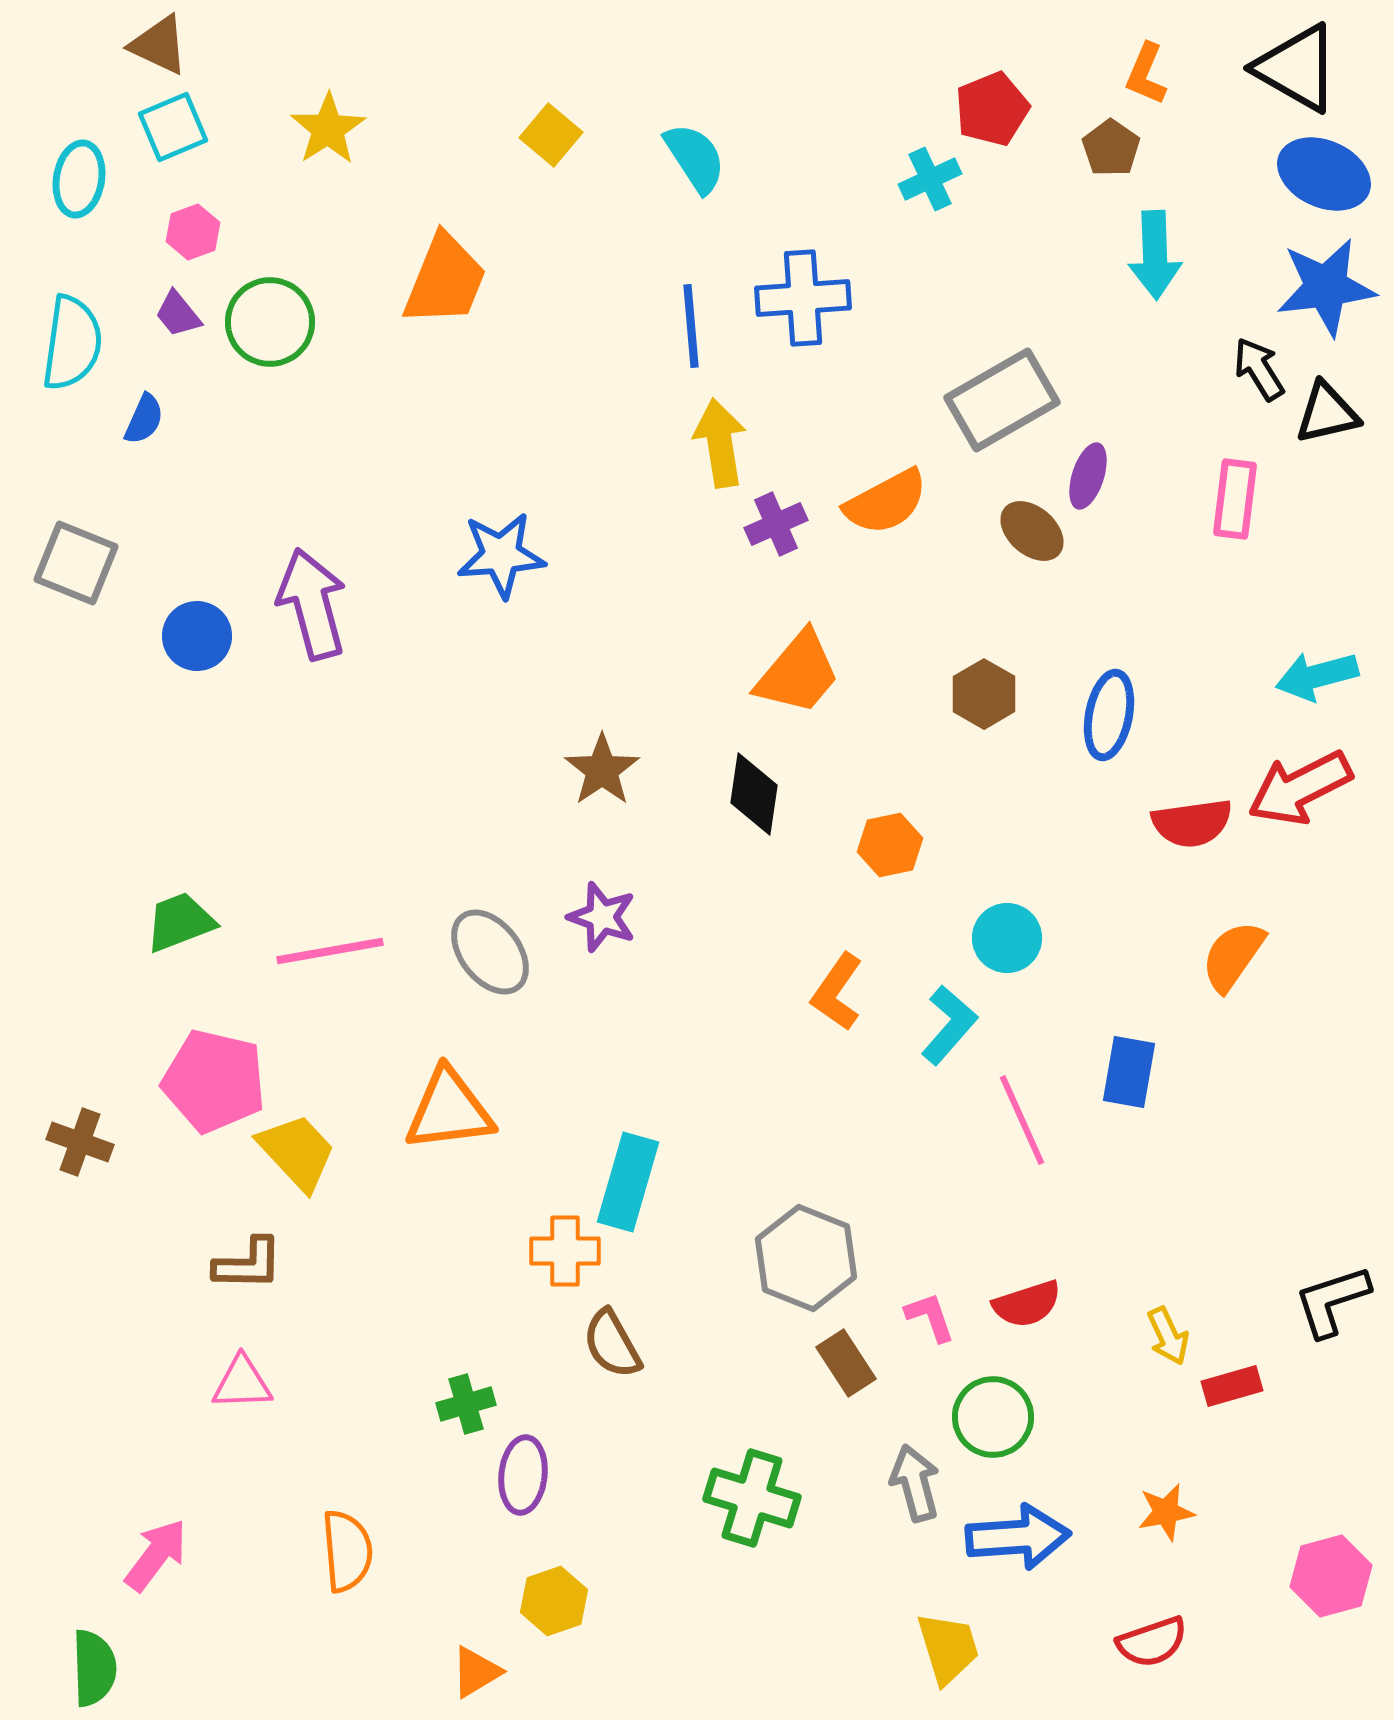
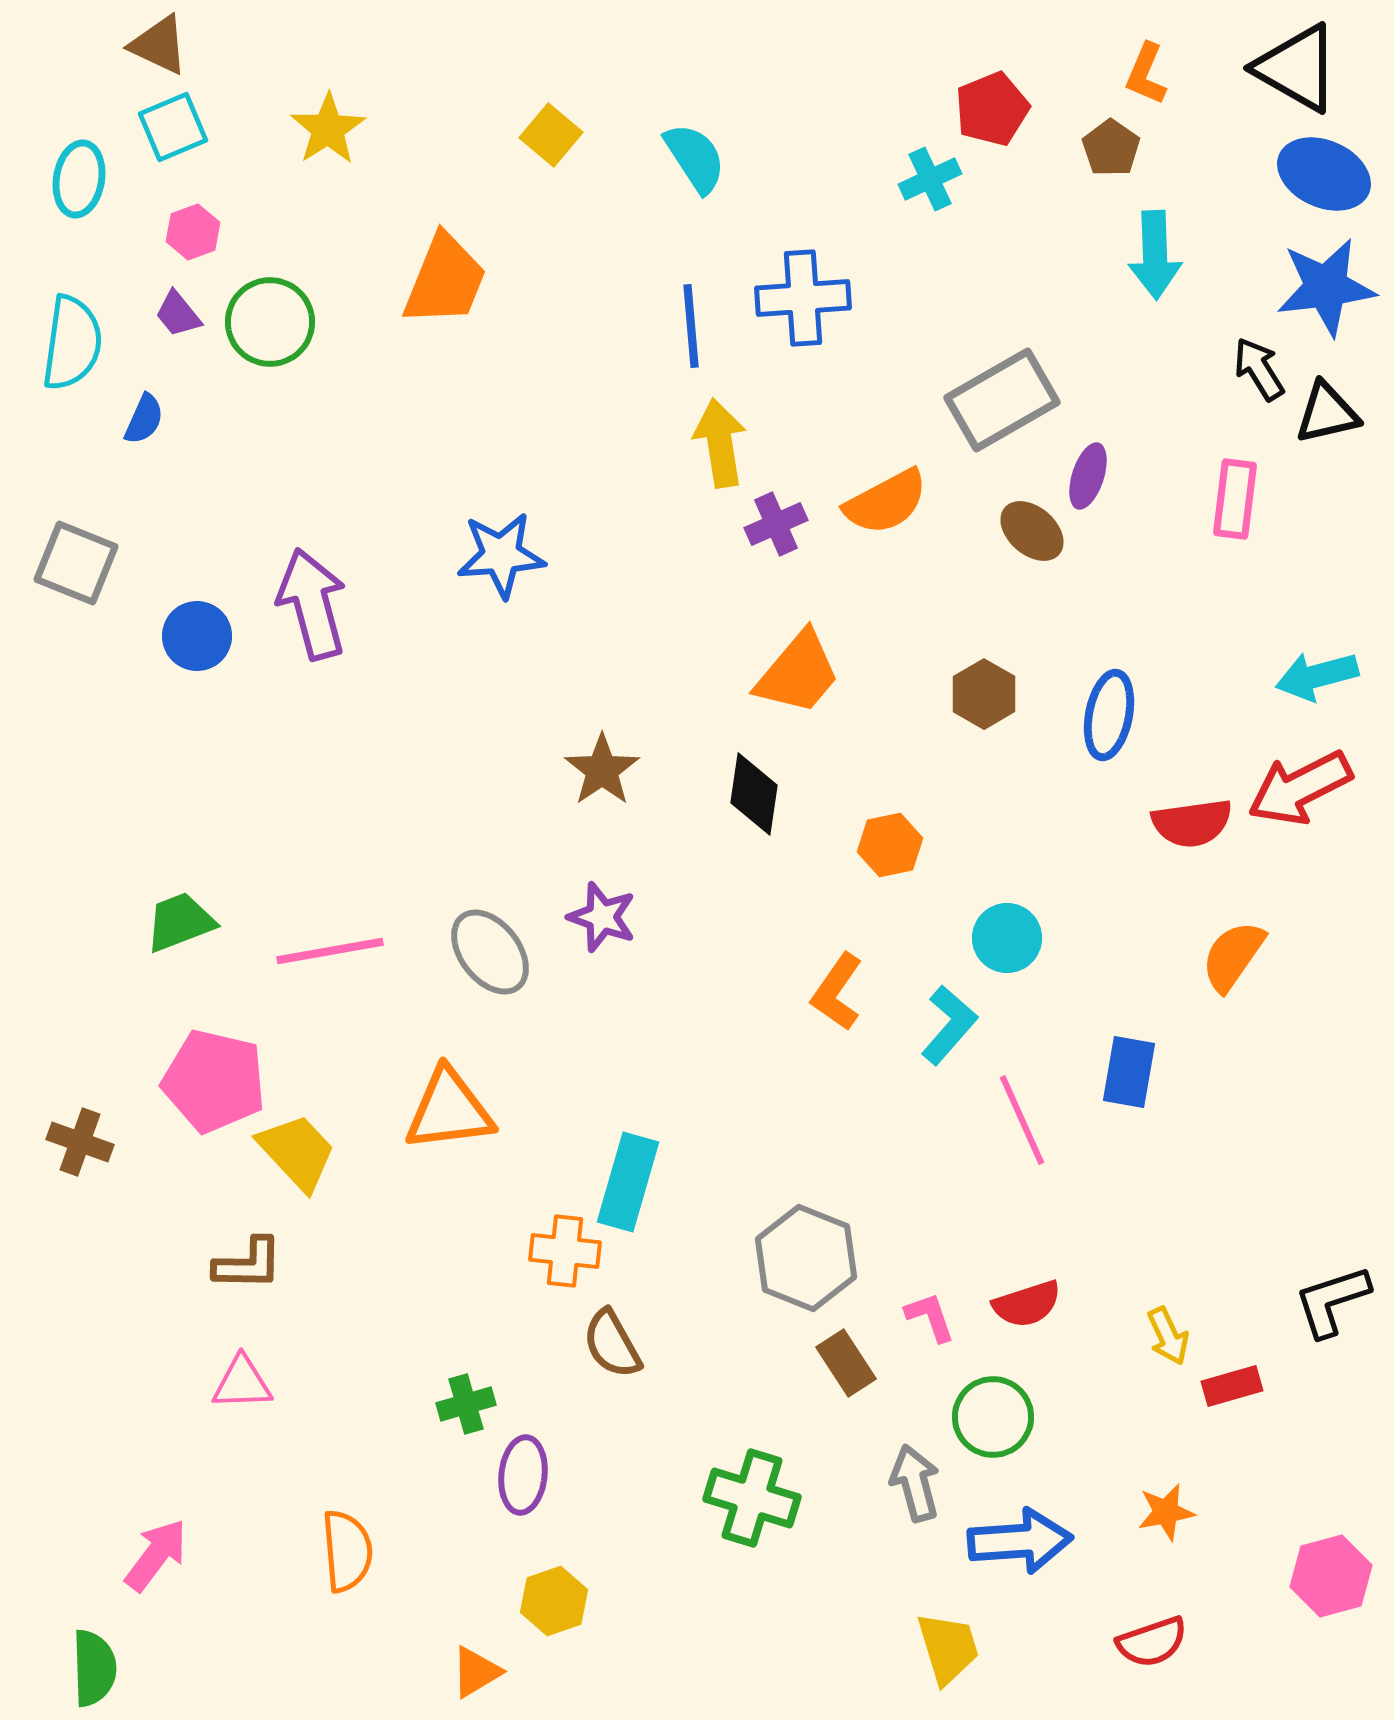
orange cross at (565, 1251): rotated 6 degrees clockwise
blue arrow at (1018, 1537): moved 2 px right, 4 px down
